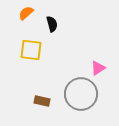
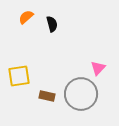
orange semicircle: moved 4 px down
yellow square: moved 12 px left, 26 px down; rotated 15 degrees counterclockwise
pink triangle: rotated 14 degrees counterclockwise
brown rectangle: moved 5 px right, 5 px up
